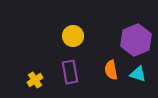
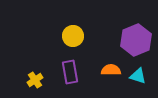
orange semicircle: rotated 102 degrees clockwise
cyan triangle: moved 2 px down
